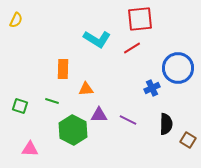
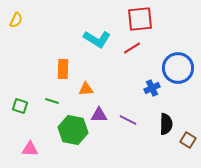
green hexagon: rotated 16 degrees counterclockwise
